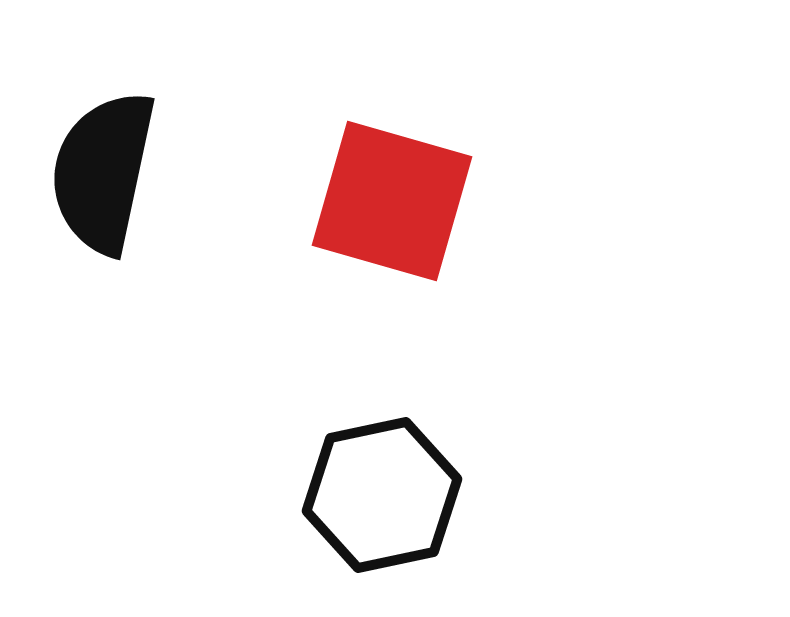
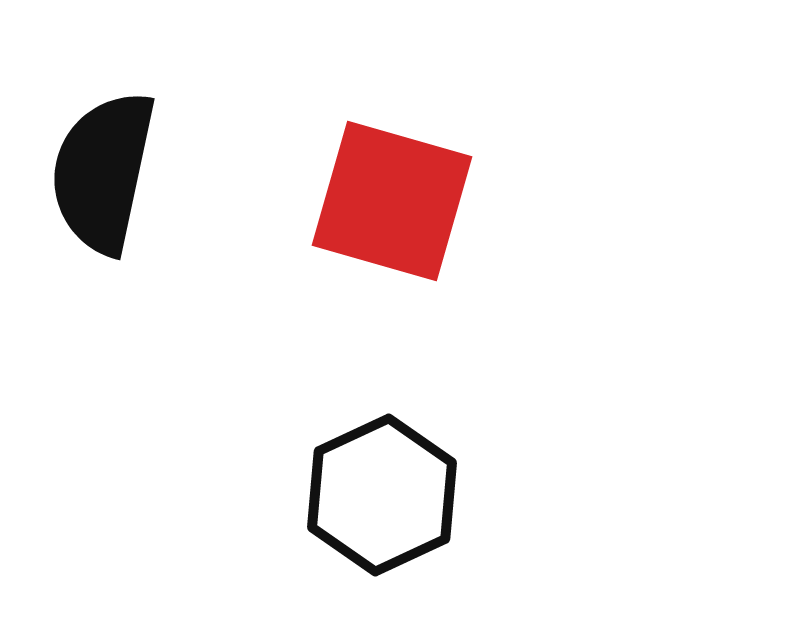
black hexagon: rotated 13 degrees counterclockwise
